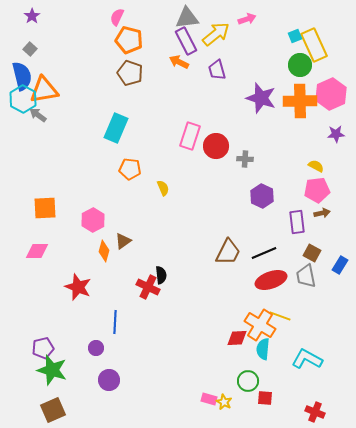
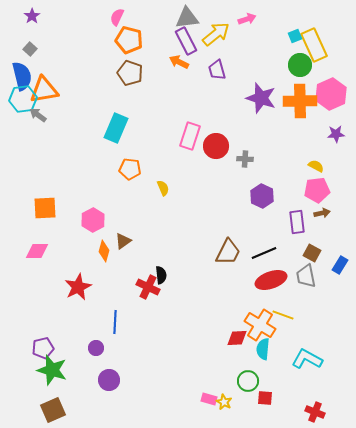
cyan hexagon at (23, 99): rotated 24 degrees clockwise
red star at (78, 287): rotated 24 degrees clockwise
yellow line at (280, 316): moved 3 px right, 1 px up
